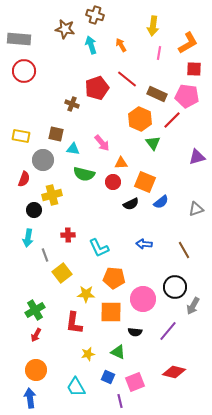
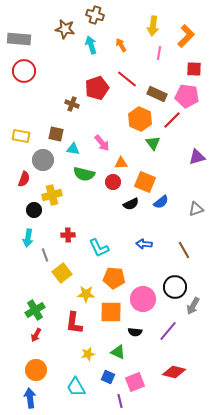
orange L-shape at (188, 43): moved 2 px left, 7 px up; rotated 15 degrees counterclockwise
